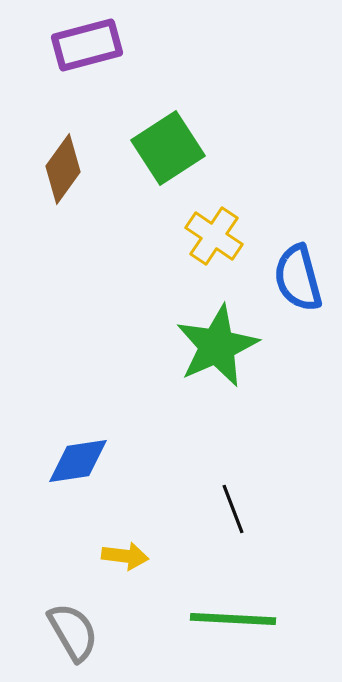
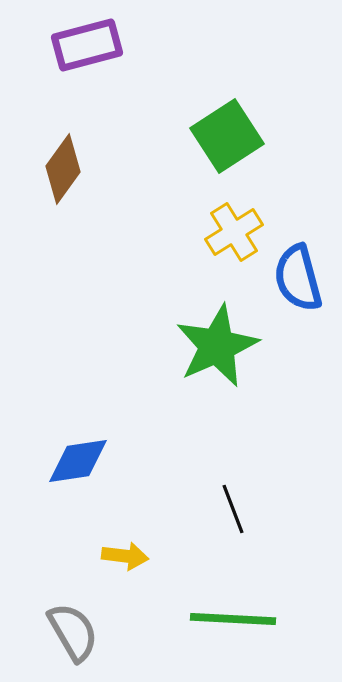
green square: moved 59 px right, 12 px up
yellow cross: moved 20 px right, 4 px up; rotated 24 degrees clockwise
